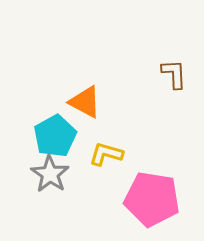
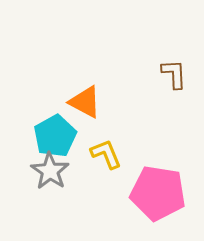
yellow L-shape: rotated 52 degrees clockwise
gray star: moved 3 px up
pink pentagon: moved 6 px right, 6 px up
